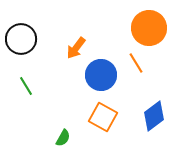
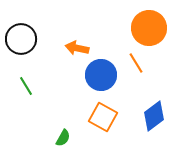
orange arrow: moved 1 px right; rotated 65 degrees clockwise
